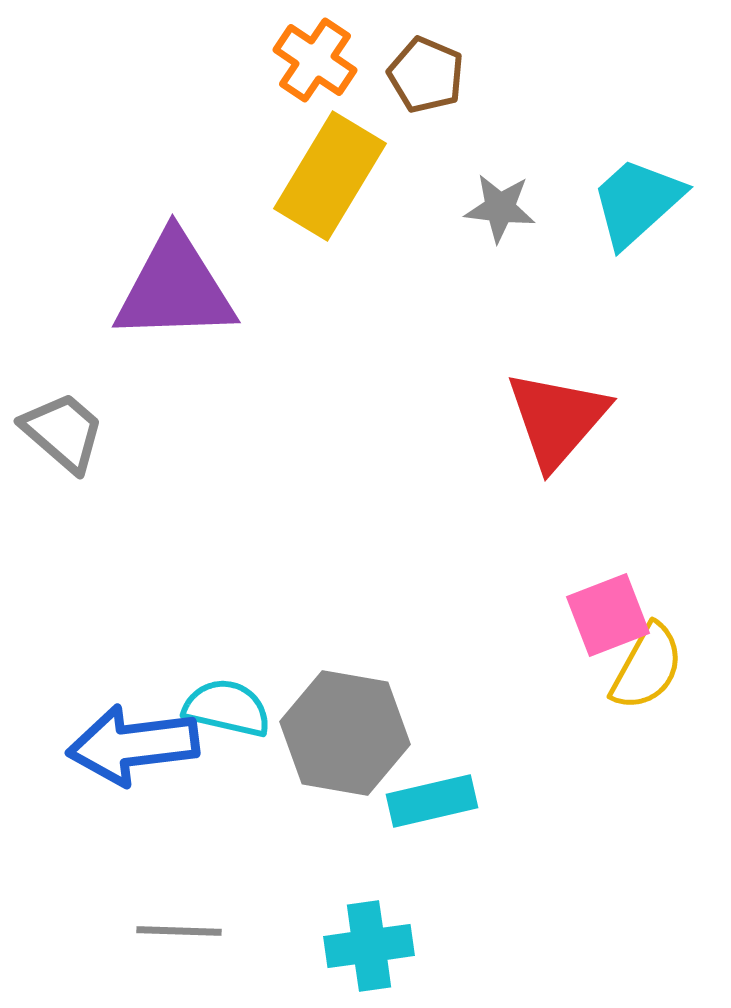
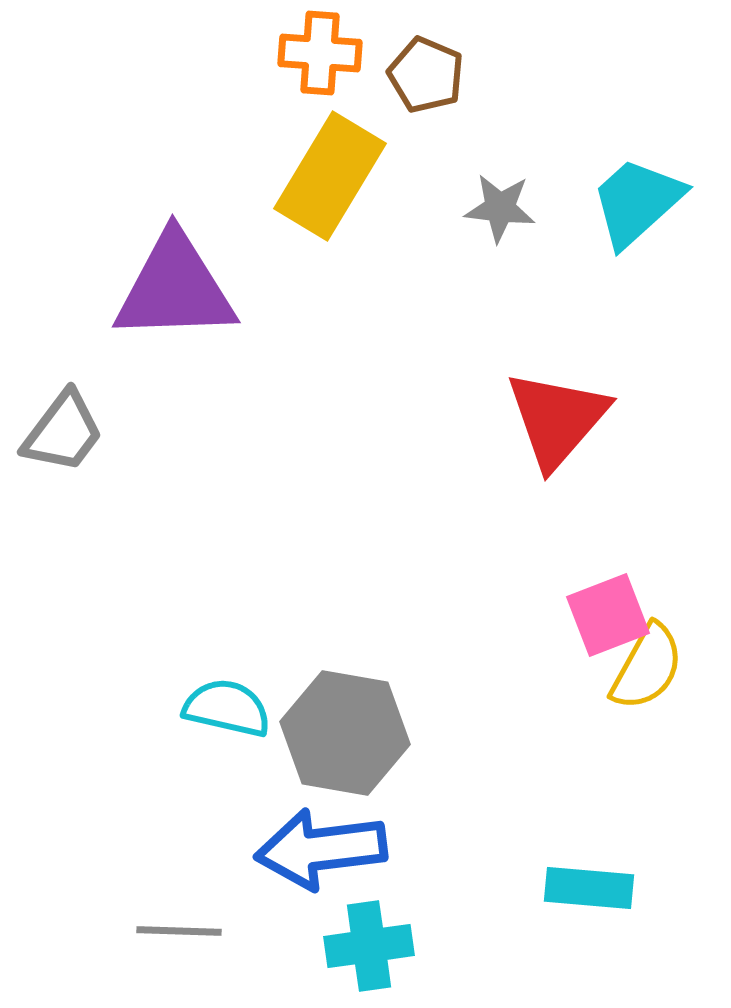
orange cross: moved 5 px right, 7 px up; rotated 30 degrees counterclockwise
gray trapezoid: rotated 86 degrees clockwise
blue arrow: moved 188 px right, 104 px down
cyan rectangle: moved 157 px right, 87 px down; rotated 18 degrees clockwise
